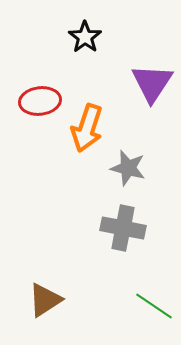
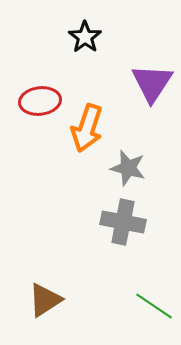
gray cross: moved 6 px up
